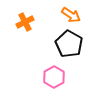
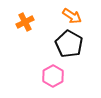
orange arrow: moved 1 px right, 1 px down
pink hexagon: moved 1 px left, 1 px up
